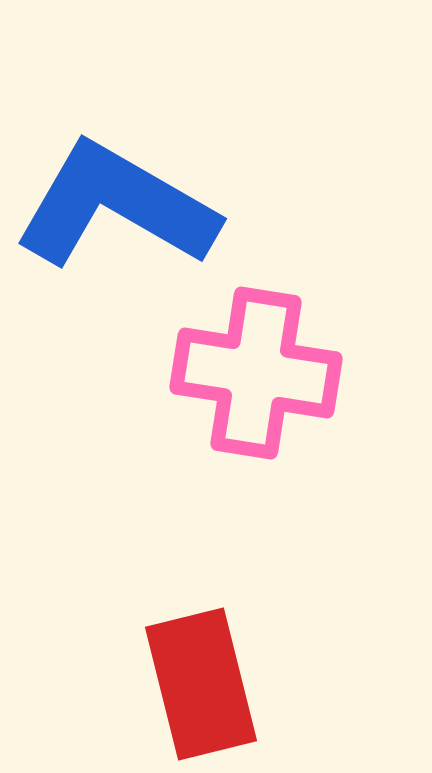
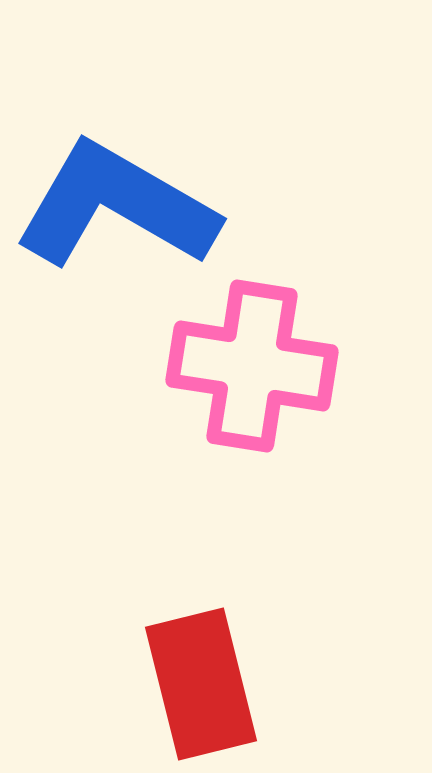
pink cross: moved 4 px left, 7 px up
